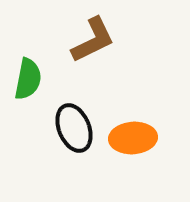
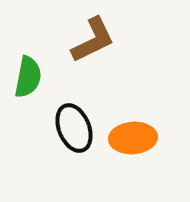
green semicircle: moved 2 px up
